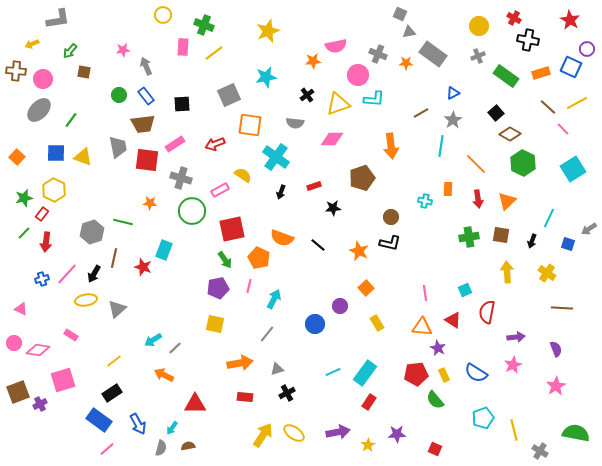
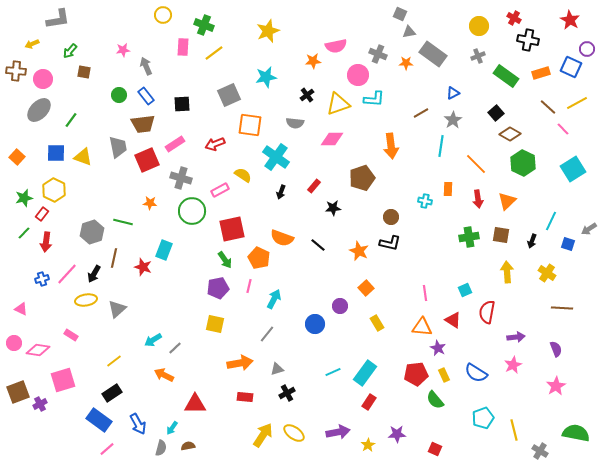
red square at (147, 160): rotated 30 degrees counterclockwise
red rectangle at (314, 186): rotated 32 degrees counterclockwise
cyan line at (549, 218): moved 2 px right, 3 px down
